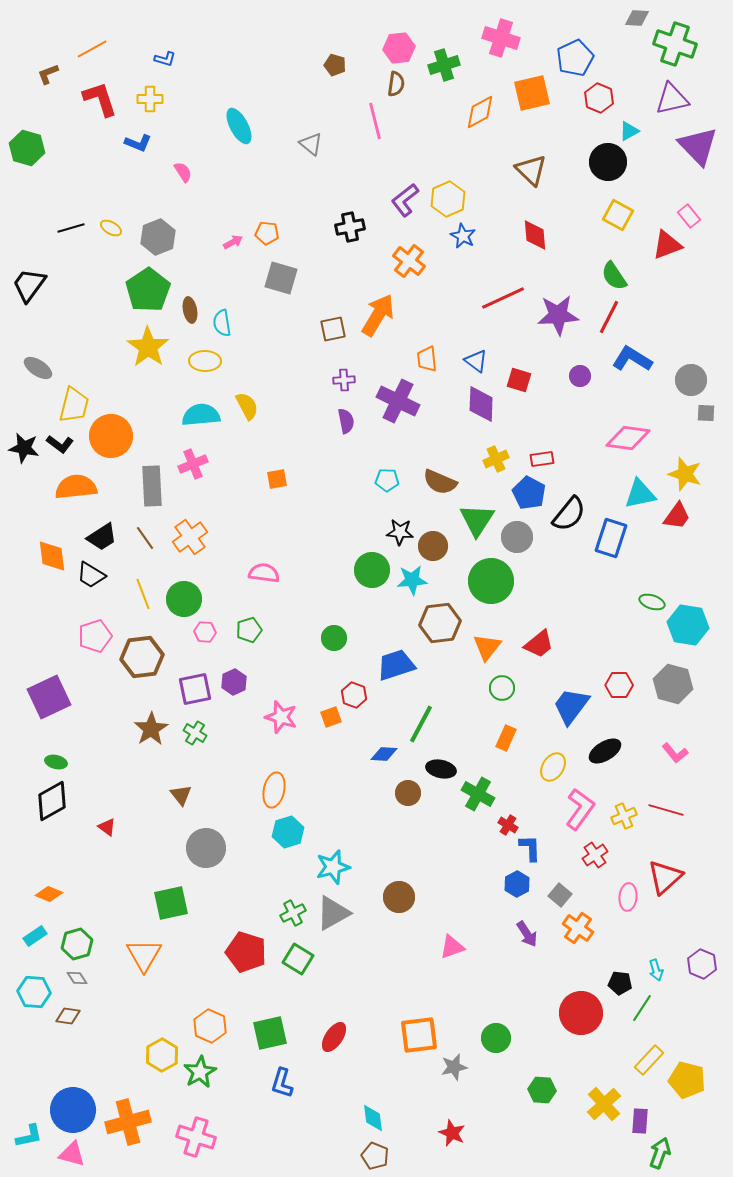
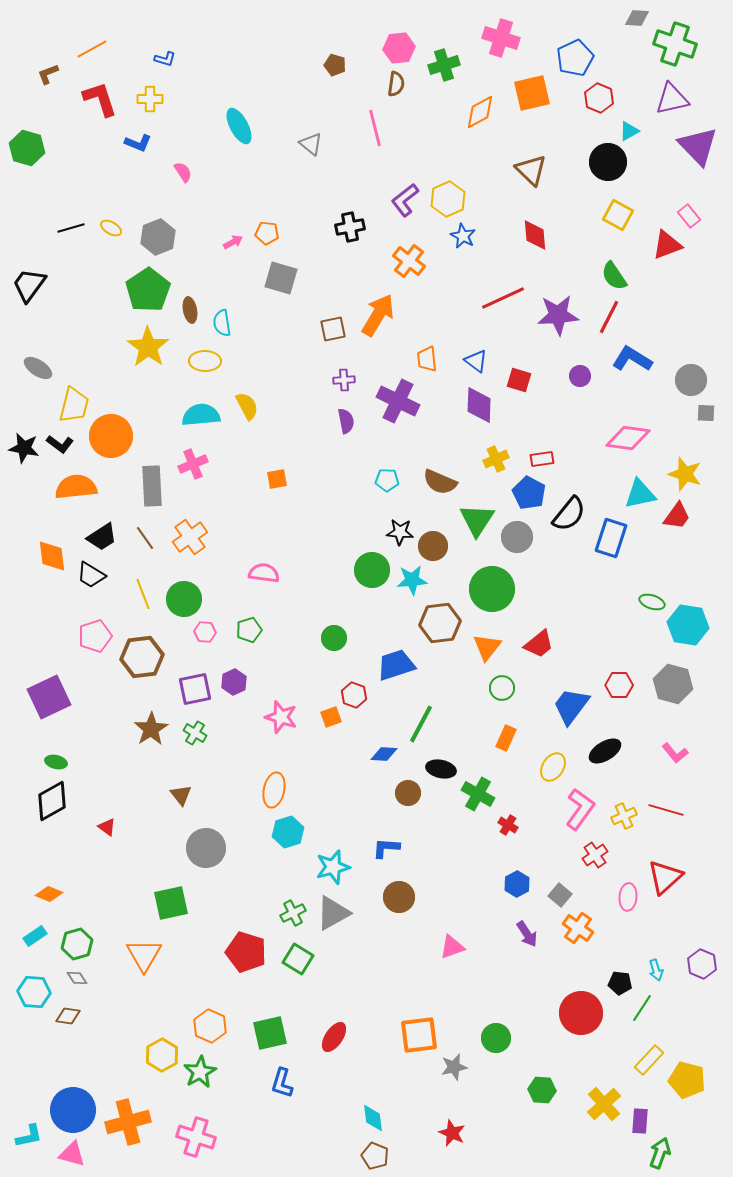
pink line at (375, 121): moved 7 px down
purple diamond at (481, 404): moved 2 px left, 1 px down
green circle at (491, 581): moved 1 px right, 8 px down
blue L-shape at (530, 848): moved 144 px left; rotated 84 degrees counterclockwise
